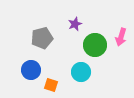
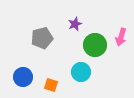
blue circle: moved 8 px left, 7 px down
